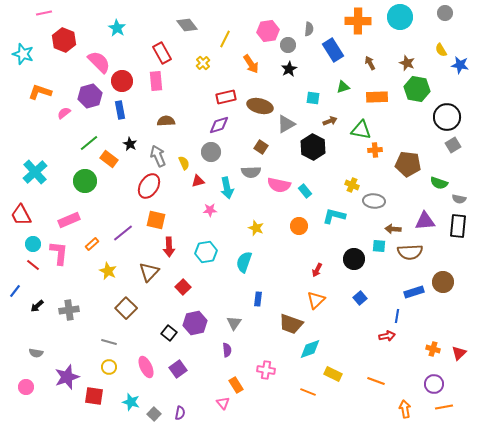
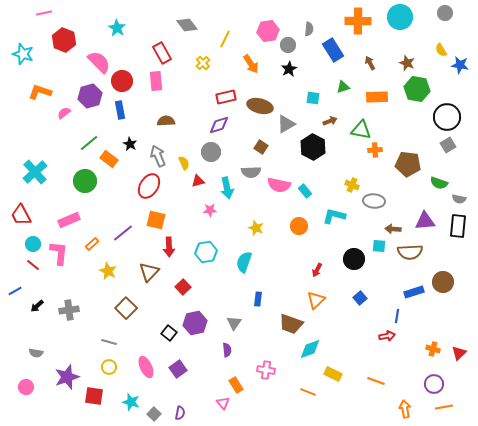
gray square at (453, 145): moved 5 px left
blue line at (15, 291): rotated 24 degrees clockwise
